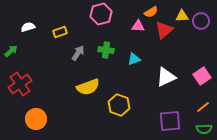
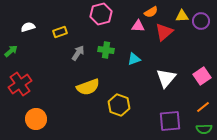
red triangle: moved 2 px down
white triangle: moved 1 px down; rotated 25 degrees counterclockwise
